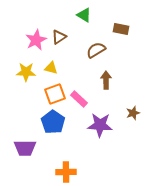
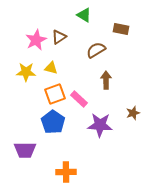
purple trapezoid: moved 2 px down
